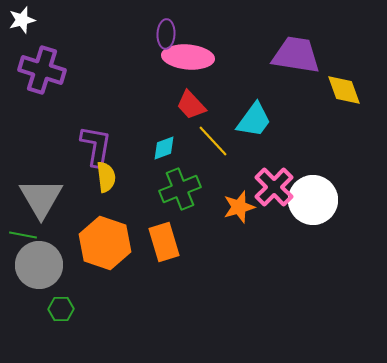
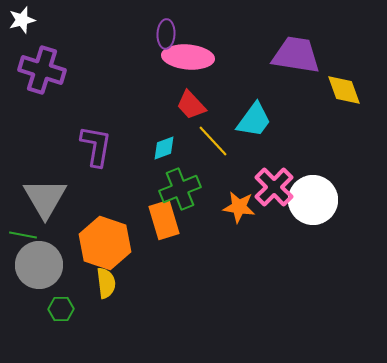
yellow semicircle: moved 106 px down
gray triangle: moved 4 px right
orange star: rotated 24 degrees clockwise
orange rectangle: moved 22 px up
